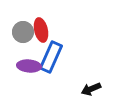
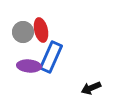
black arrow: moved 1 px up
